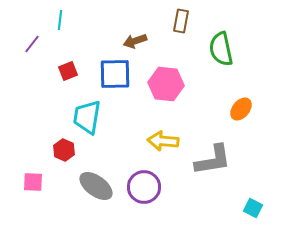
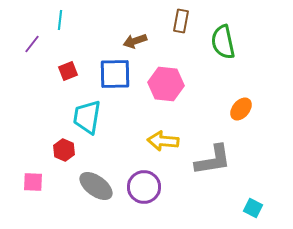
green semicircle: moved 2 px right, 7 px up
